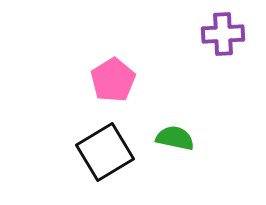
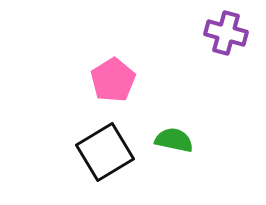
purple cross: moved 3 px right, 1 px up; rotated 18 degrees clockwise
green semicircle: moved 1 px left, 2 px down
